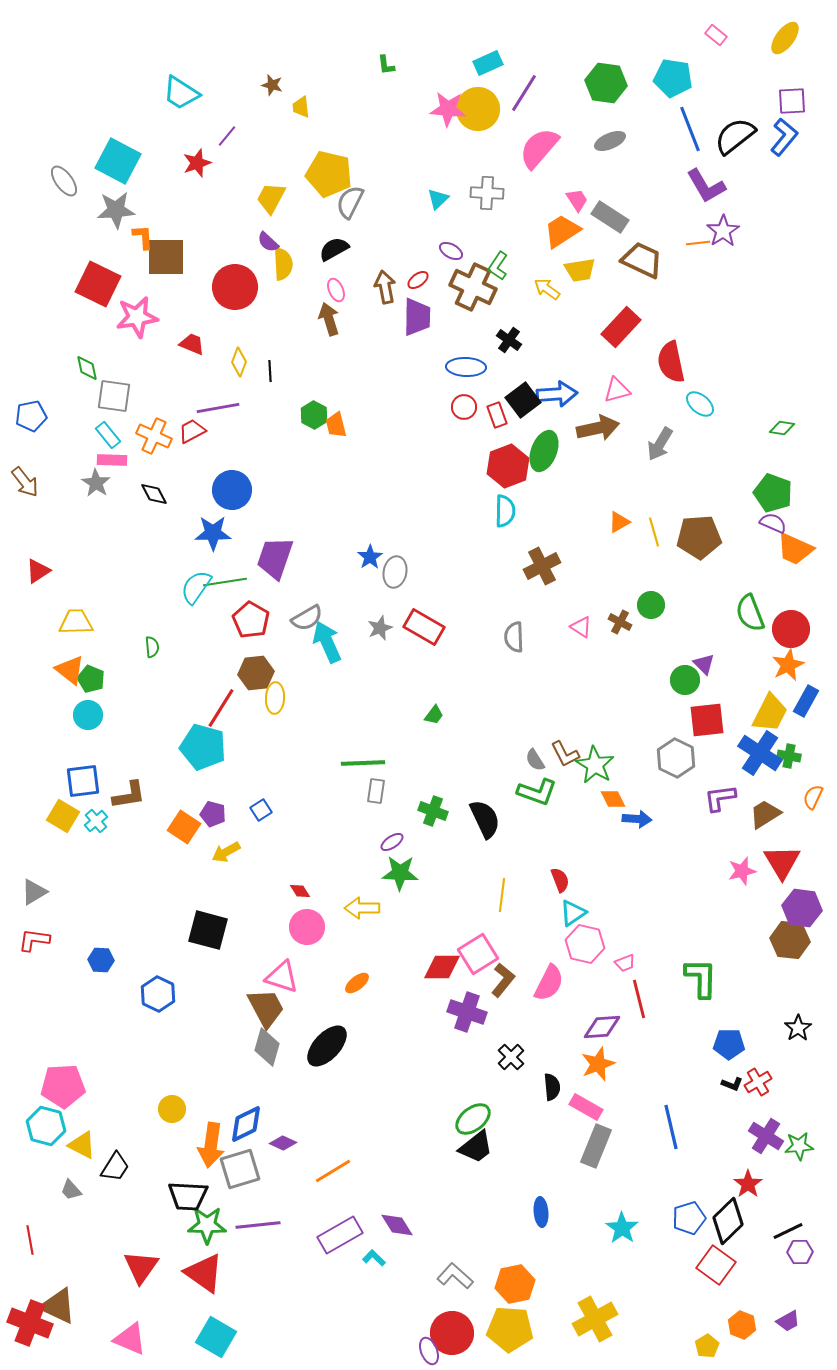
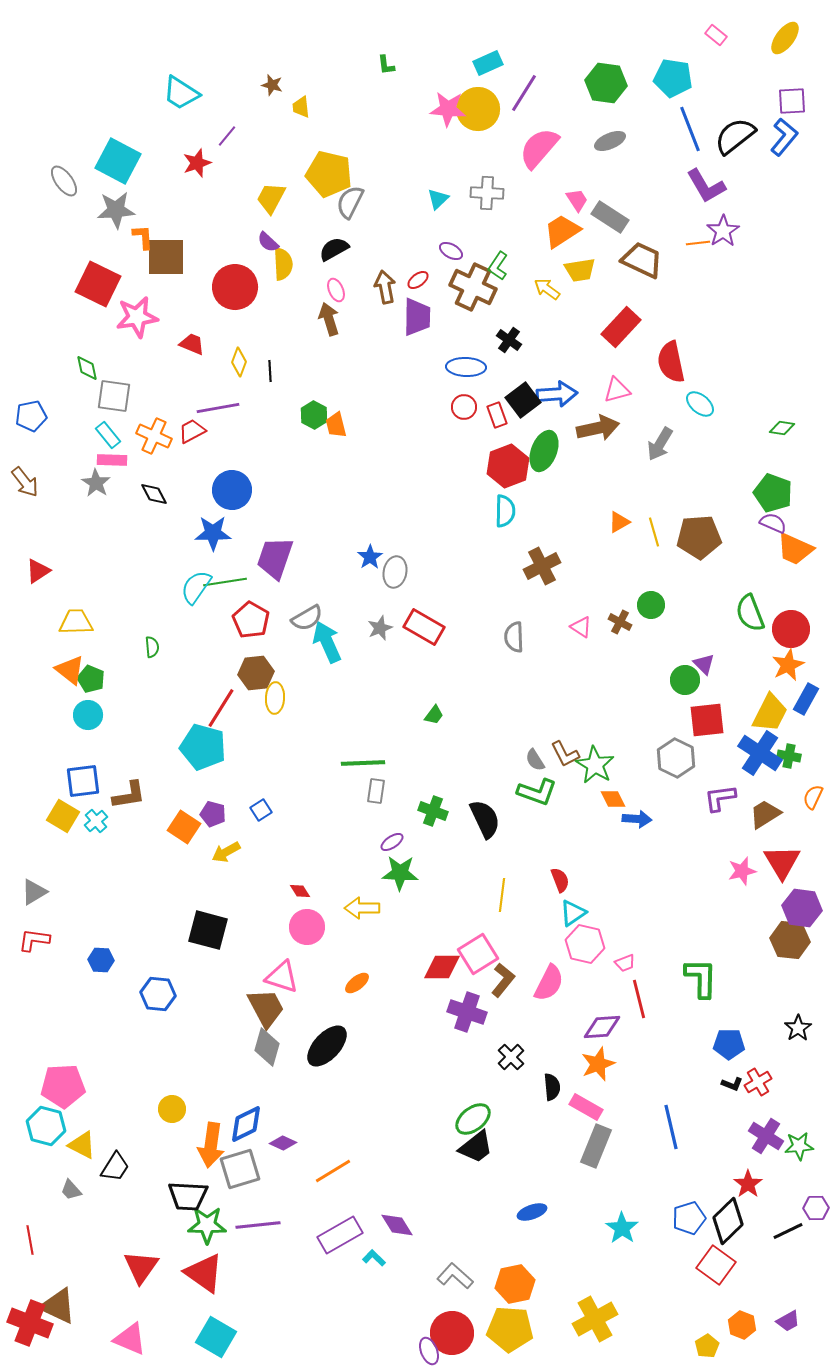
blue rectangle at (806, 701): moved 2 px up
blue hexagon at (158, 994): rotated 20 degrees counterclockwise
blue ellipse at (541, 1212): moved 9 px left; rotated 76 degrees clockwise
purple hexagon at (800, 1252): moved 16 px right, 44 px up
